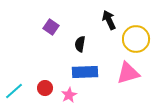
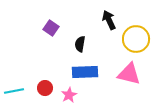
purple square: moved 1 px down
pink triangle: moved 1 px right, 1 px down; rotated 30 degrees clockwise
cyan line: rotated 30 degrees clockwise
